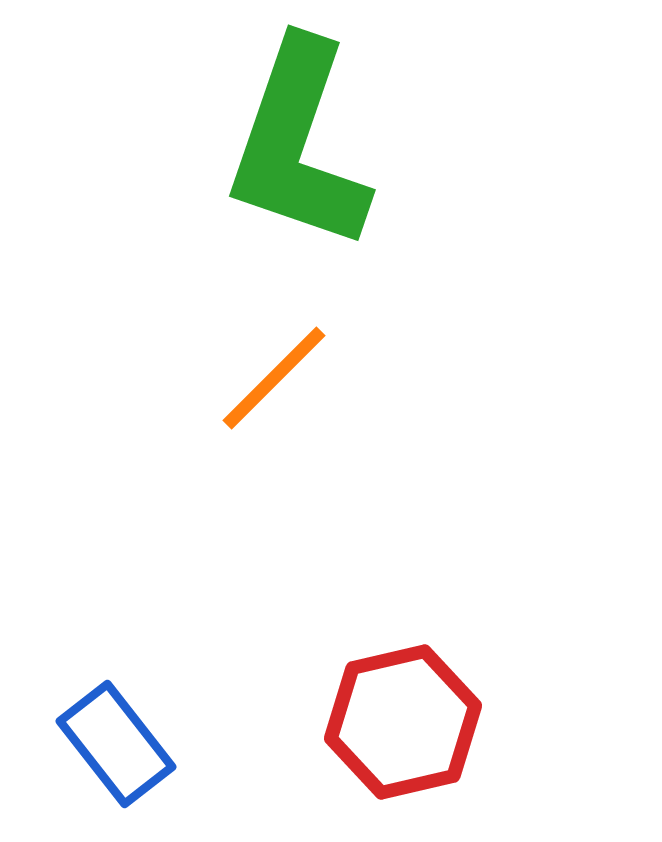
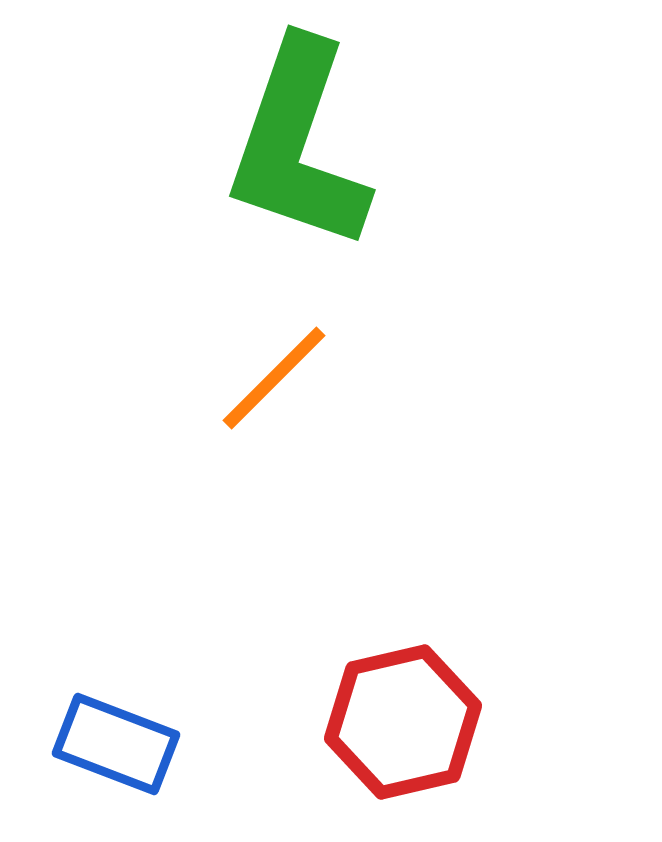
blue rectangle: rotated 31 degrees counterclockwise
